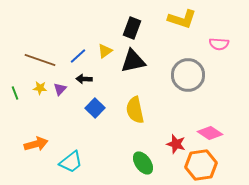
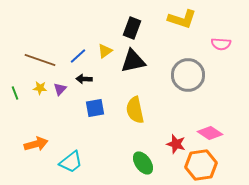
pink semicircle: moved 2 px right
blue square: rotated 36 degrees clockwise
